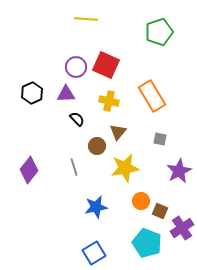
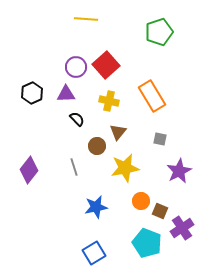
red square: rotated 24 degrees clockwise
